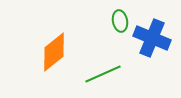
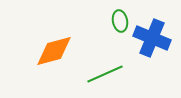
orange diamond: moved 1 px up; rotated 24 degrees clockwise
green line: moved 2 px right
